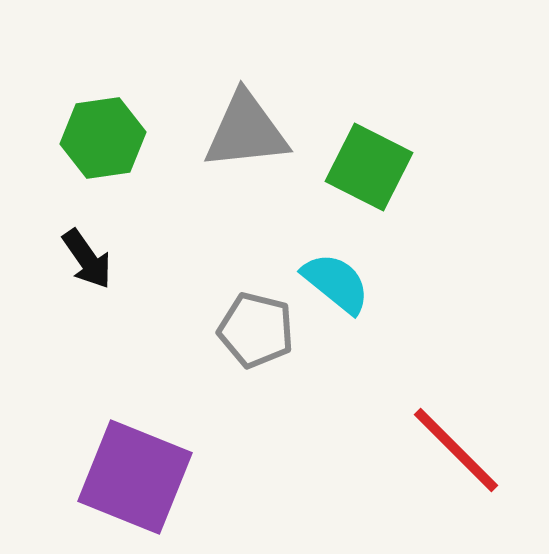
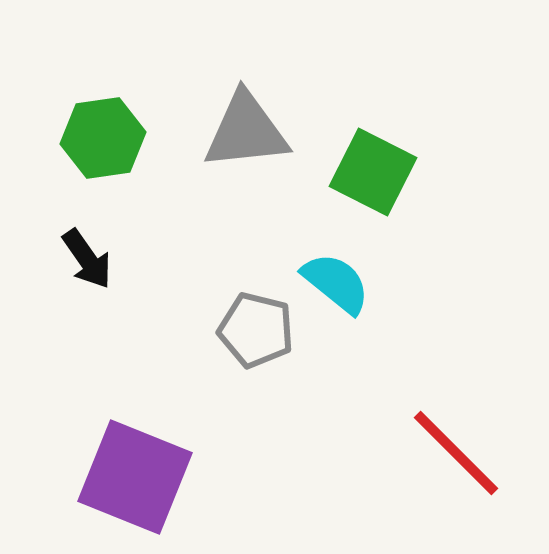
green square: moved 4 px right, 5 px down
red line: moved 3 px down
